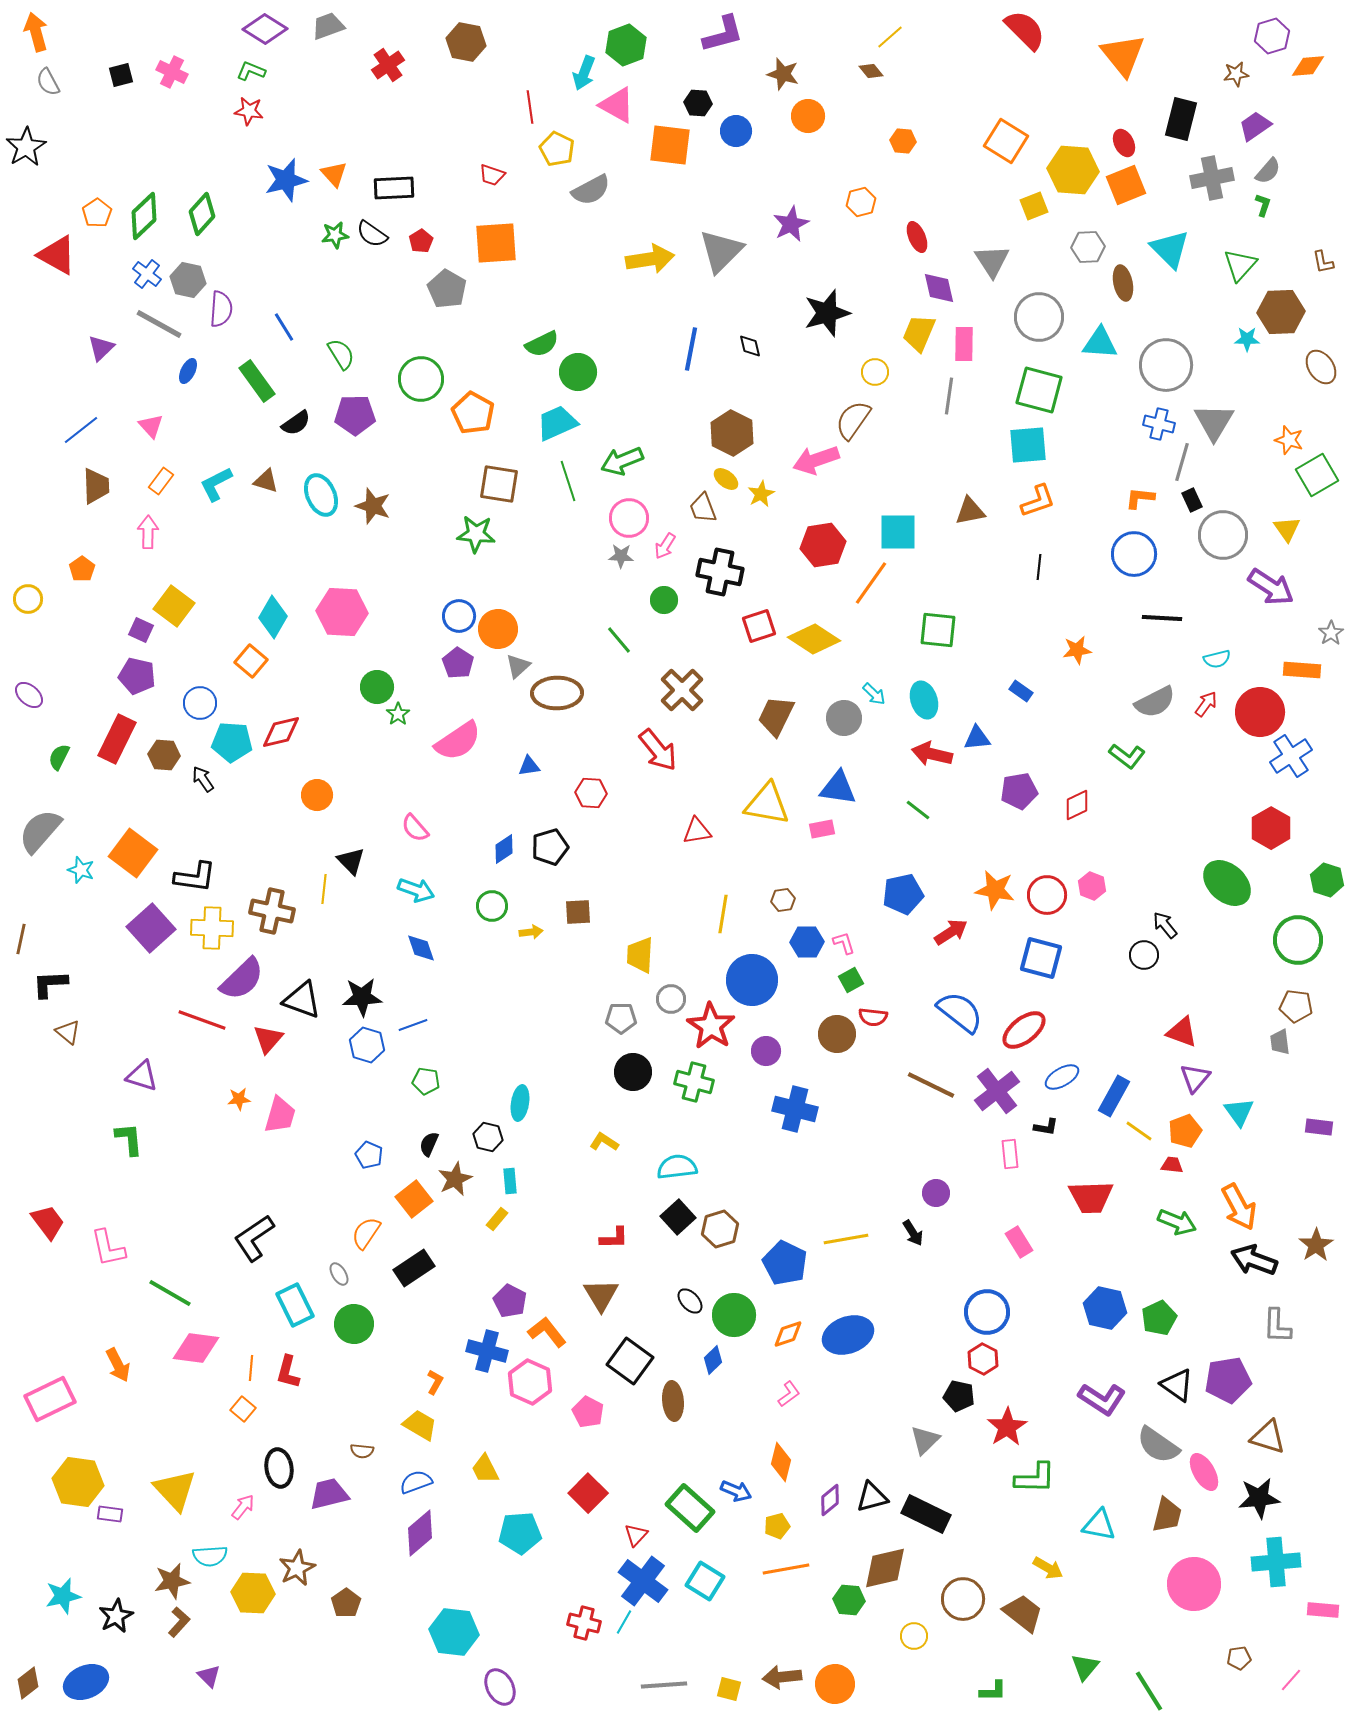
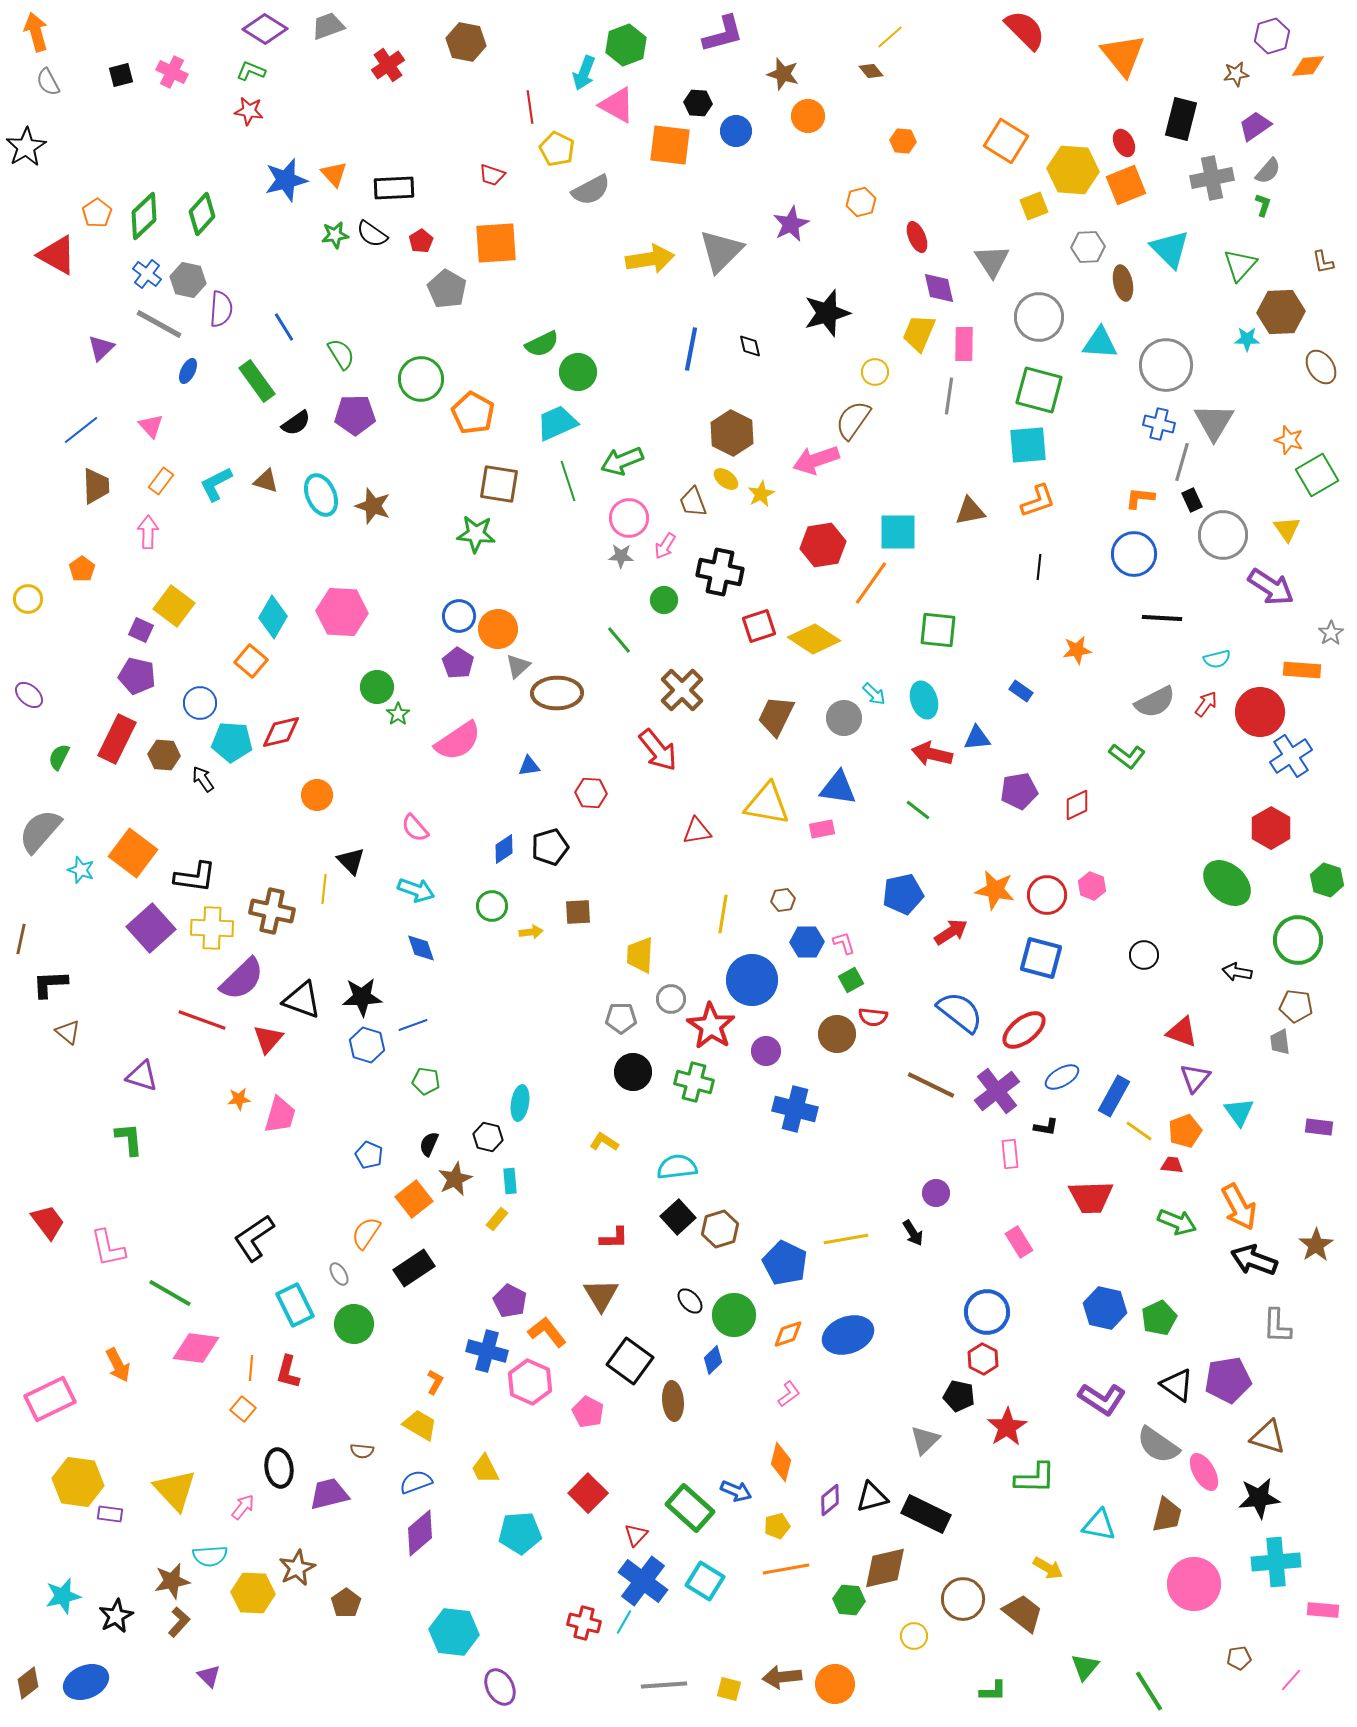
brown trapezoid at (703, 508): moved 10 px left, 6 px up
black arrow at (1165, 925): moved 72 px right, 47 px down; rotated 40 degrees counterclockwise
